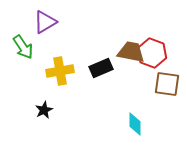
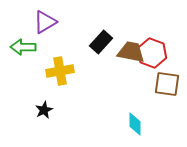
green arrow: rotated 125 degrees clockwise
black rectangle: moved 26 px up; rotated 25 degrees counterclockwise
